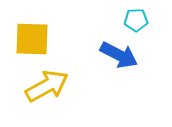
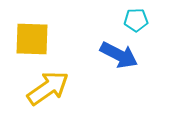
yellow arrow: moved 1 px right, 2 px down; rotated 6 degrees counterclockwise
